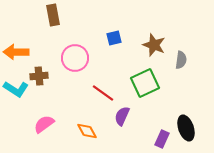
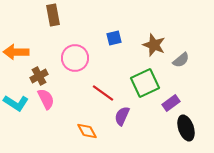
gray semicircle: rotated 42 degrees clockwise
brown cross: rotated 24 degrees counterclockwise
cyan L-shape: moved 14 px down
pink semicircle: moved 2 px right, 25 px up; rotated 100 degrees clockwise
purple rectangle: moved 9 px right, 36 px up; rotated 30 degrees clockwise
